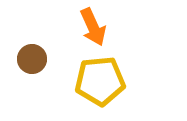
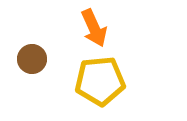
orange arrow: moved 1 px right, 1 px down
